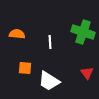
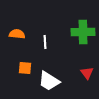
green cross: rotated 20 degrees counterclockwise
white line: moved 5 px left
